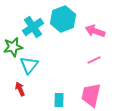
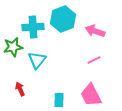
cyan cross: rotated 30 degrees clockwise
cyan triangle: moved 8 px right, 5 px up
pink trapezoid: rotated 40 degrees counterclockwise
